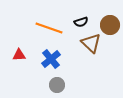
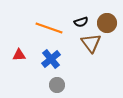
brown circle: moved 3 px left, 2 px up
brown triangle: rotated 10 degrees clockwise
